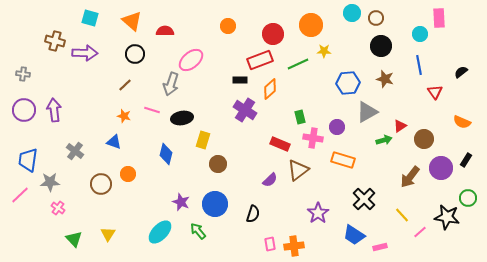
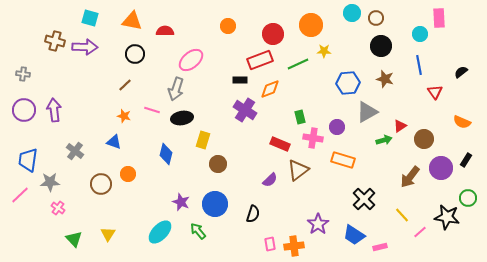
orange triangle at (132, 21): rotated 30 degrees counterclockwise
purple arrow at (85, 53): moved 6 px up
gray arrow at (171, 84): moved 5 px right, 5 px down
orange diamond at (270, 89): rotated 20 degrees clockwise
purple star at (318, 213): moved 11 px down
